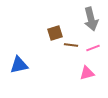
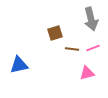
brown line: moved 1 px right, 4 px down
